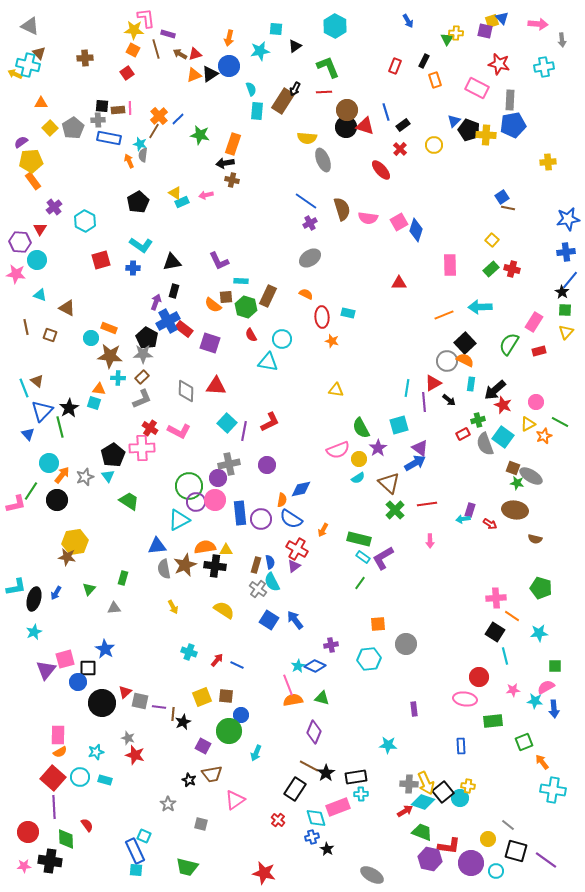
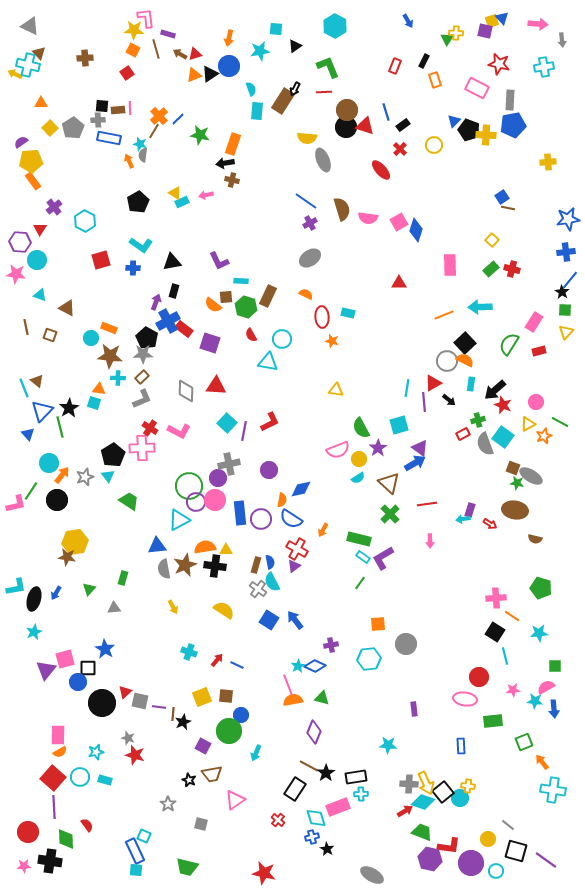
purple circle at (267, 465): moved 2 px right, 5 px down
green cross at (395, 510): moved 5 px left, 4 px down
